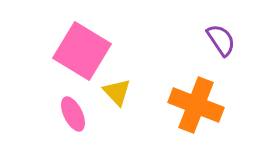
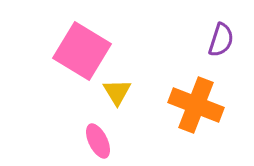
purple semicircle: rotated 52 degrees clockwise
yellow triangle: rotated 12 degrees clockwise
pink ellipse: moved 25 px right, 27 px down
